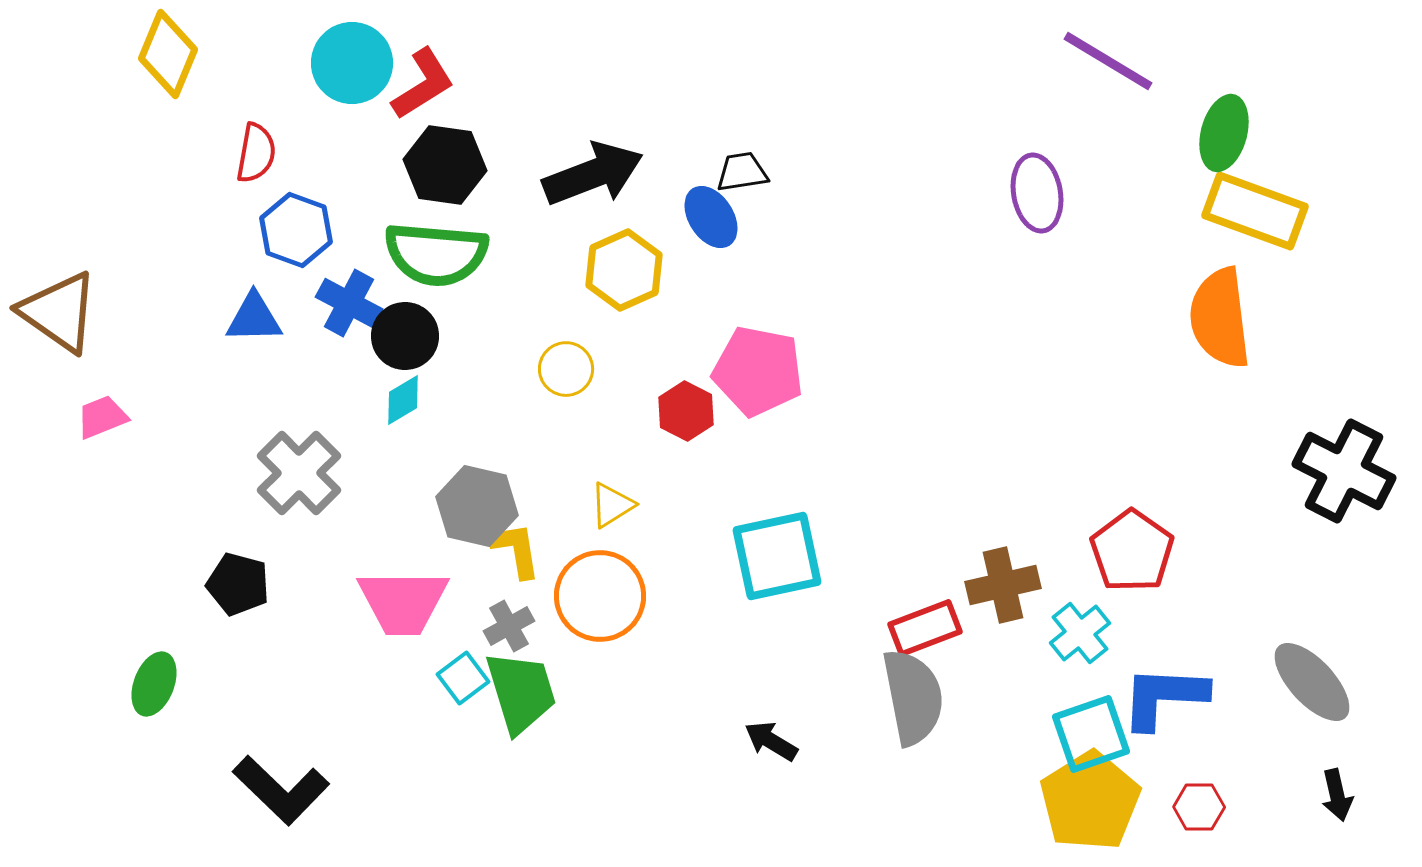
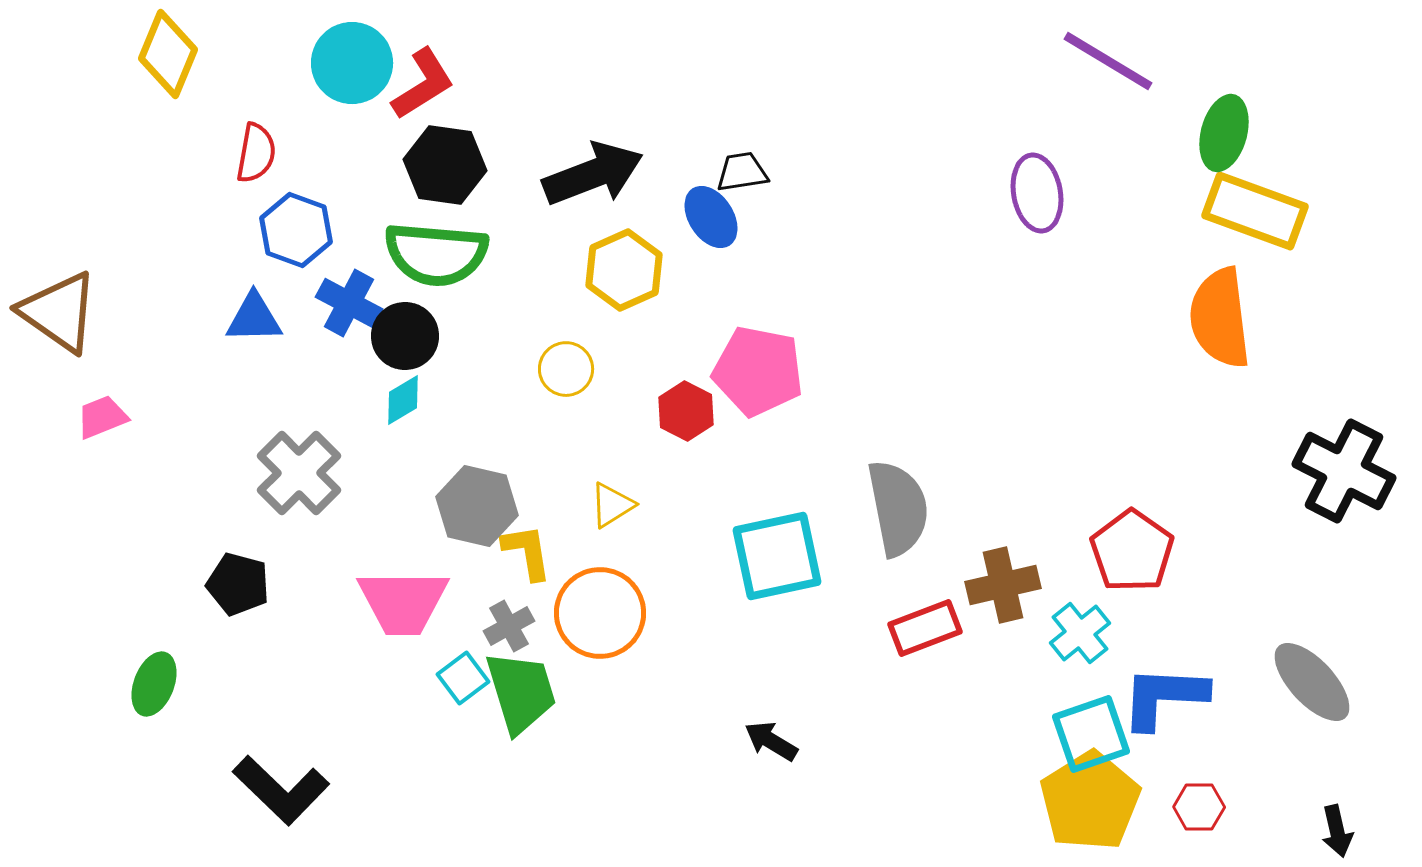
yellow L-shape at (516, 550): moved 11 px right, 2 px down
orange circle at (600, 596): moved 17 px down
gray semicircle at (913, 697): moved 15 px left, 189 px up
black arrow at (1337, 795): moved 36 px down
